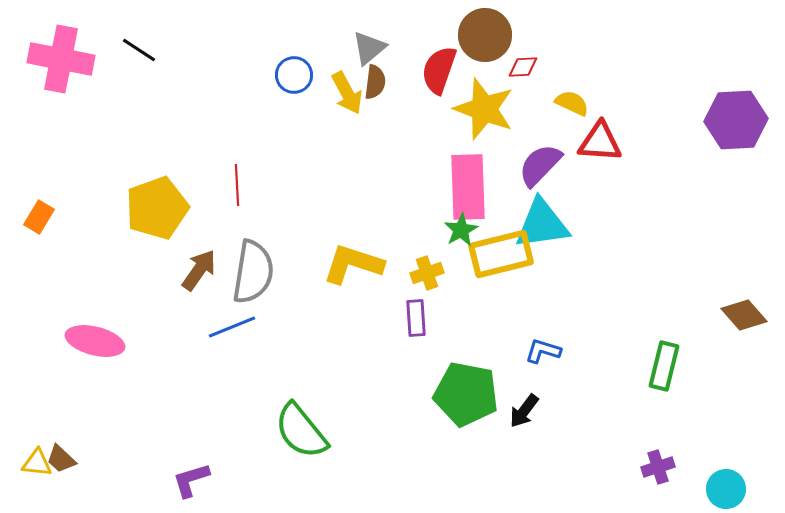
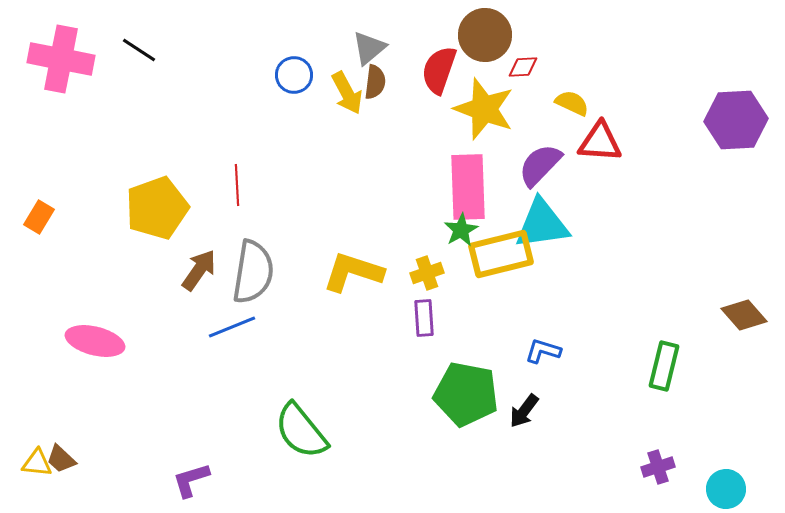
yellow L-shape: moved 8 px down
purple rectangle: moved 8 px right
